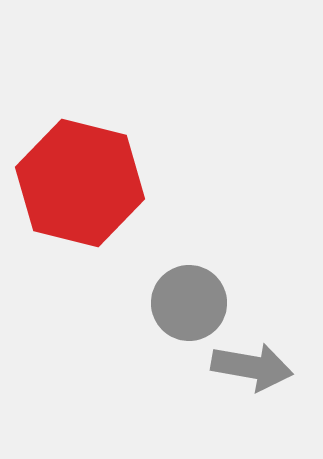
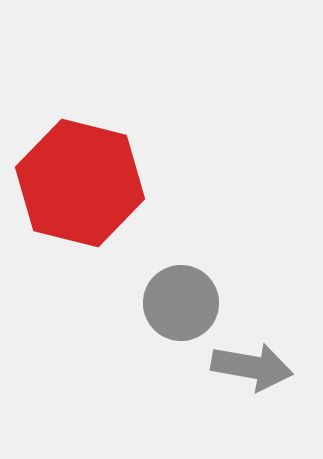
gray circle: moved 8 px left
